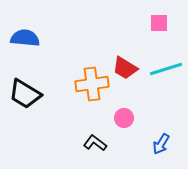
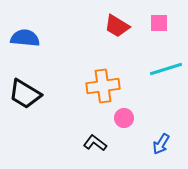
red trapezoid: moved 8 px left, 42 px up
orange cross: moved 11 px right, 2 px down
